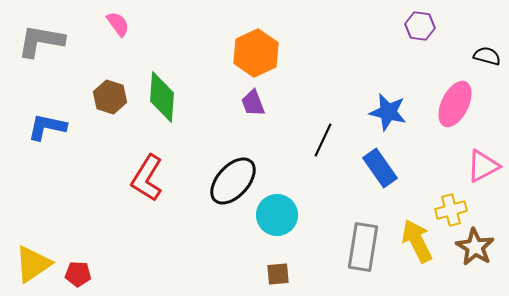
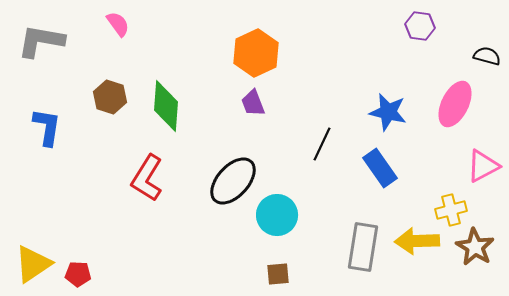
green diamond: moved 4 px right, 9 px down
blue L-shape: rotated 87 degrees clockwise
black line: moved 1 px left, 4 px down
yellow arrow: rotated 66 degrees counterclockwise
